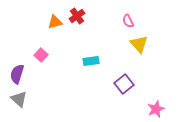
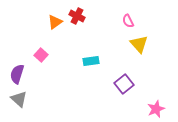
red cross: rotated 28 degrees counterclockwise
orange triangle: rotated 21 degrees counterclockwise
